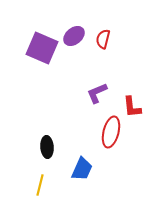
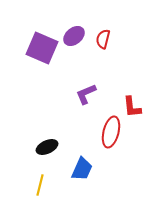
purple L-shape: moved 11 px left, 1 px down
black ellipse: rotated 70 degrees clockwise
